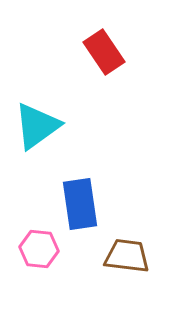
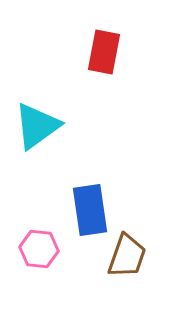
red rectangle: rotated 45 degrees clockwise
blue rectangle: moved 10 px right, 6 px down
brown trapezoid: rotated 102 degrees clockwise
